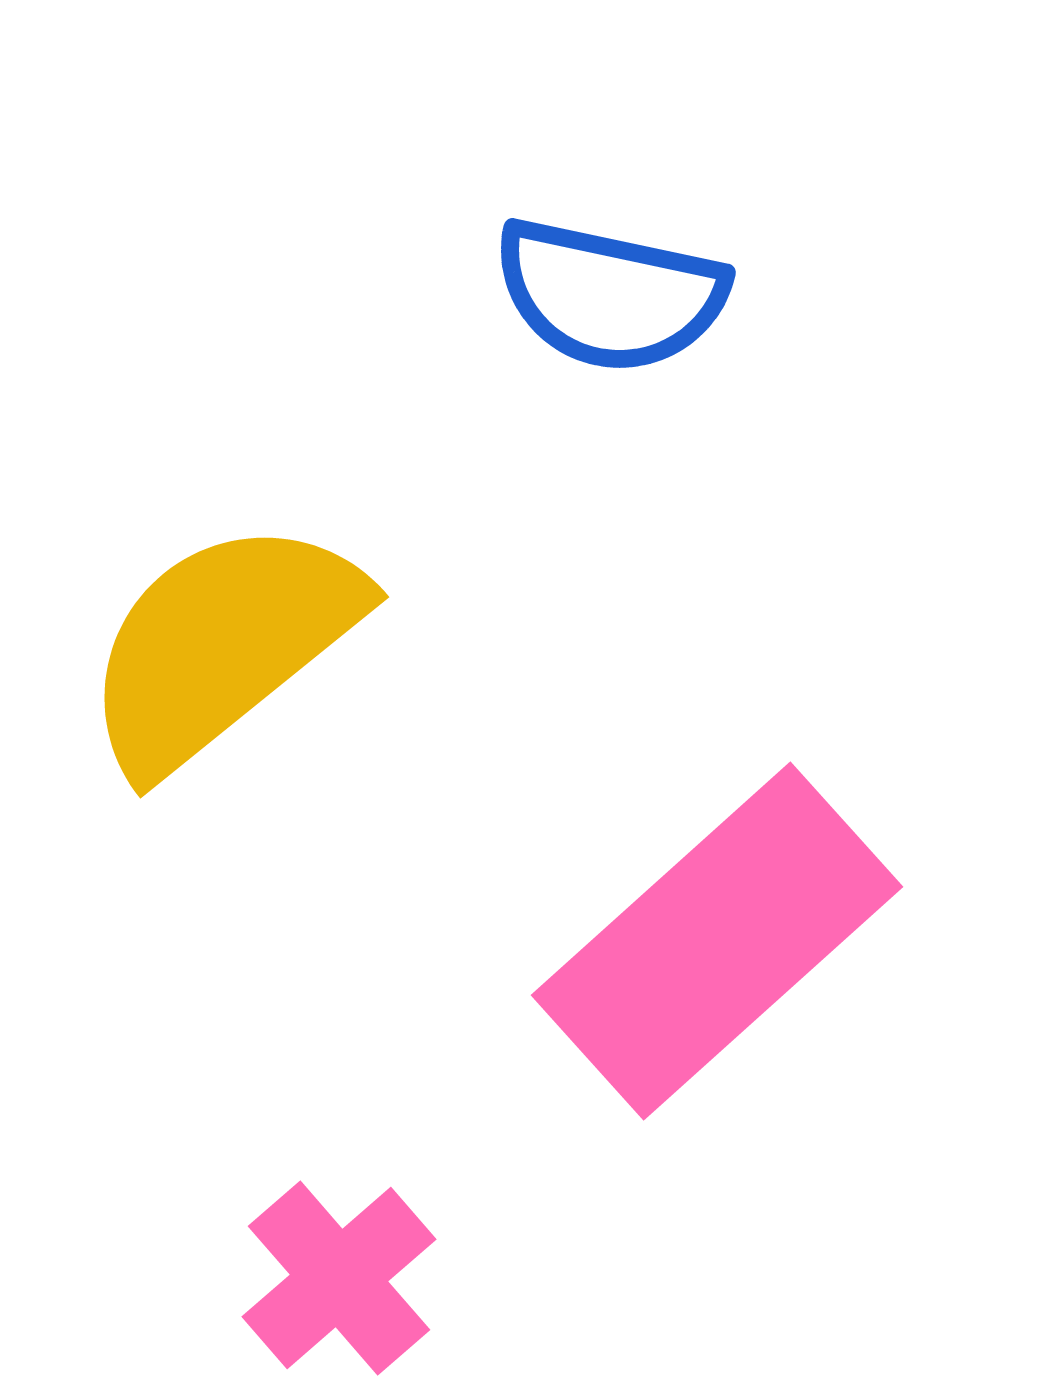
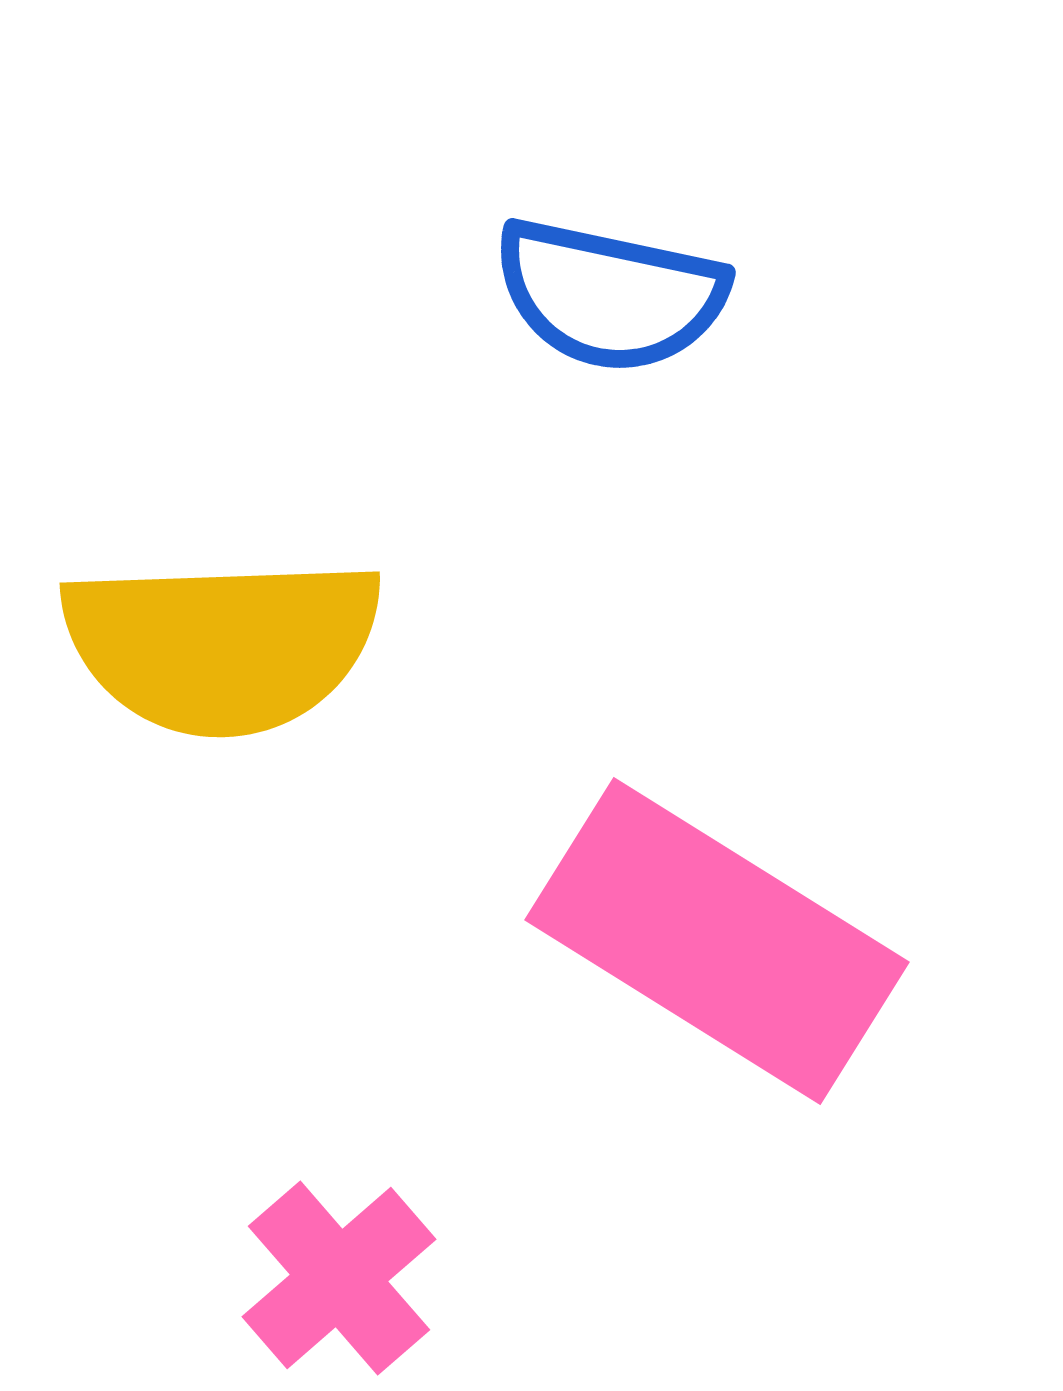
yellow semicircle: rotated 143 degrees counterclockwise
pink rectangle: rotated 74 degrees clockwise
